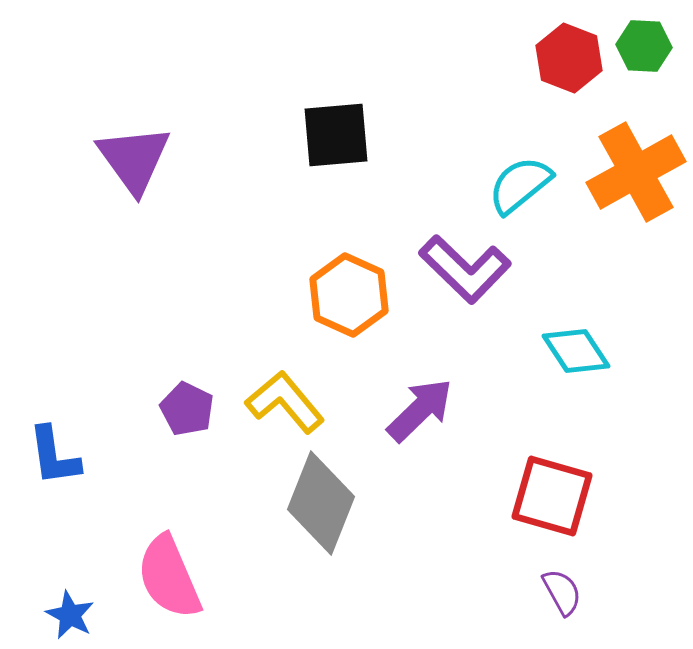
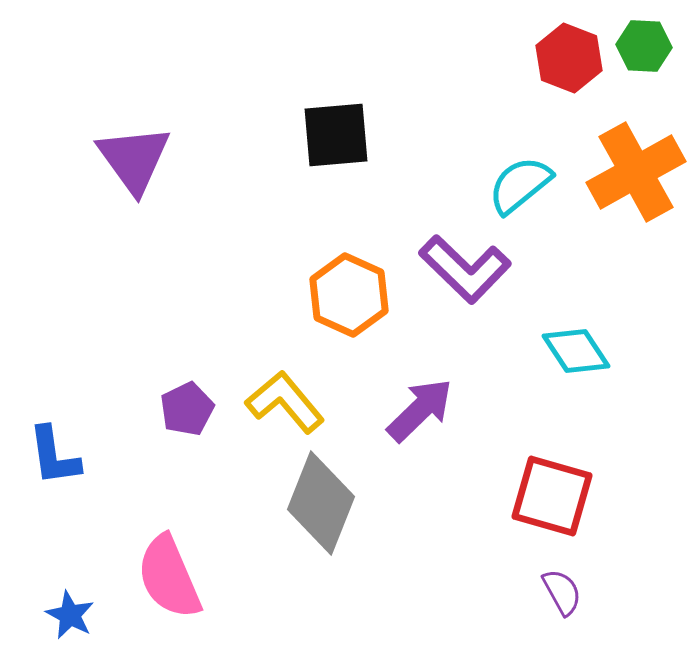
purple pentagon: rotated 20 degrees clockwise
